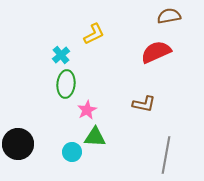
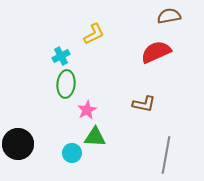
cyan cross: moved 1 px down; rotated 12 degrees clockwise
cyan circle: moved 1 px down
